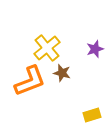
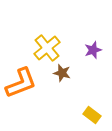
purple star: moved 2 px left, 1 px down
orange L-shape: moved 9 px left, 2 px down
yellow rectangle: rotated 54 degrees clockwise
